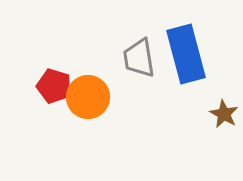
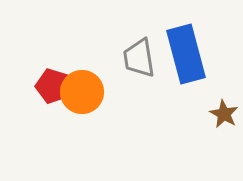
red pentagon: moved 1 px left
orange circle: moved 6 px left, 5 px up
